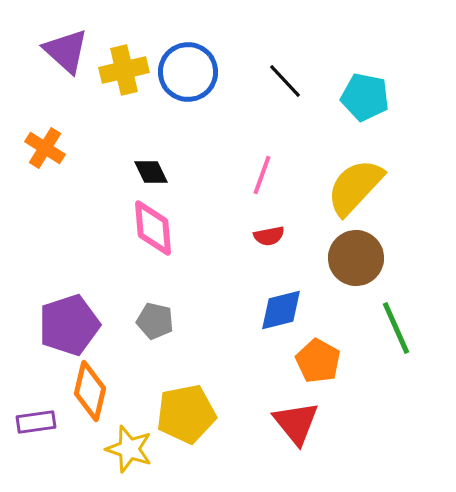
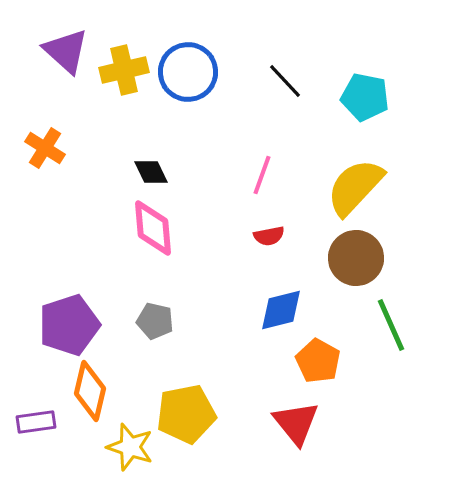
green line: moved 5 px left, 3 px up
yellow star: moved 1 px right, 2 px up
